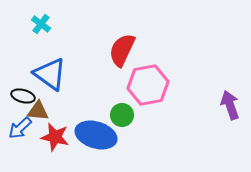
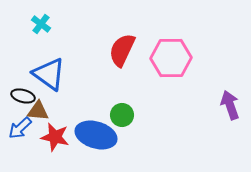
blue triangle: moved 1 px left
pink hexagon: moved 23 px right, 27 px up; rotated 9 degrees clockwise
